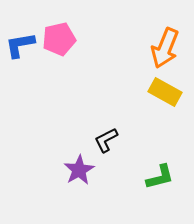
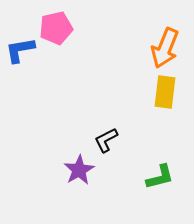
pink pentagon: moved 3 px left, 11 px up
blue L-shape: moved 5 px down
yellow rectangle: rotated 68 degrees clockwise
